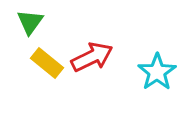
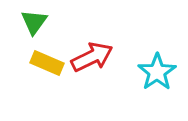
green triangle: moved 4 px right
yellow rectangle: rotated 16 degrees counterclockwise
